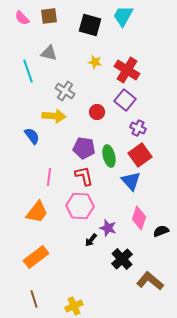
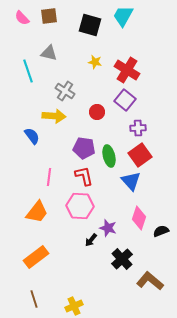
purple cross: rotated 28 degrees counterclockwise
